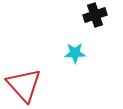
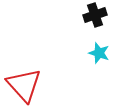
cyan star: moved 24 px right; rotated 20 degrees clockwise
